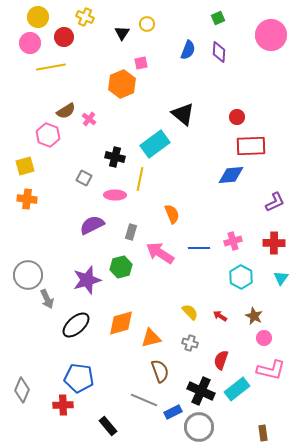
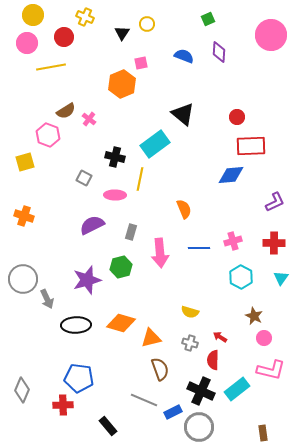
yellow circle at (38, 17): moved 5 px left, 2 px up
green square at (218, 18): moved 10 px left, 1 px down
pink circle at (30, 43): moved 3 px left
blue semicircle at (188, 50): moved 4 px left, 6 px down; rotated 90 degrees counterclockwise
yellow square at (25, 166): moved 4 px up
orange cross at (27, 199): moved 3 px left, 17 px down; rotated 12 degrees clockwise
orange semicircle at (172, 214): moved 12 px right, 5 px up
pink arrow at (160, 253): rotated 128 degrees counterclockwise
gray circle at (28, 275): moved 5 px left, 4 px down
yellow semicircle at (190, 312): rotated 150 degrees clockwise
red arrow at (220, 316): moved 21 px down
orange diamond at (121, 323): rotated 32 degrees clockwise
black ellipse at (76, 325): rotated 40 degrees clockwise
red semicircle at (221, 360): moved 8 px left; rotated 18 degrees counterclockwise
brown semicircle at (160, 371): moved 2 px up
